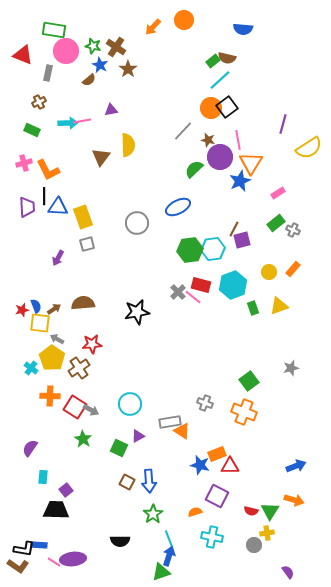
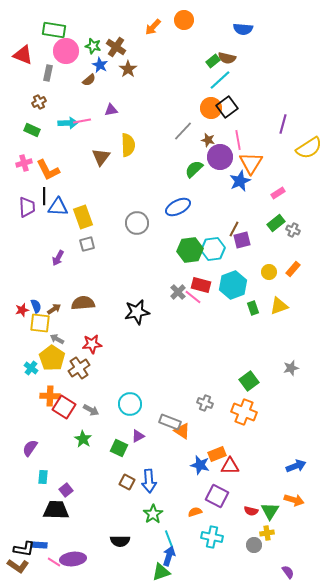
red square at (75, 407): moved 11 px left
gray rectangle at (170, 422): rotated 30 degrees clockwise
